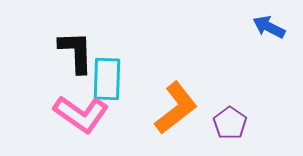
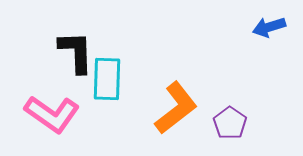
blue arrow: rotated 44 degrees counterclockwise
pink L-shape: moved 29 px left
